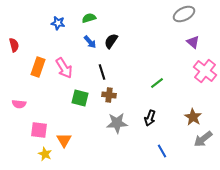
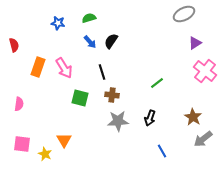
purple triangle: moved 2 px right, 1 px down; rotated 48 degrees clockwise
brown cross: moved 3 px right
pink semicircle: rotated 88 degrees counterclockwise
gray star: moved 1 px right, 2 px up
pink square: moved 17 px left, 14 px down
